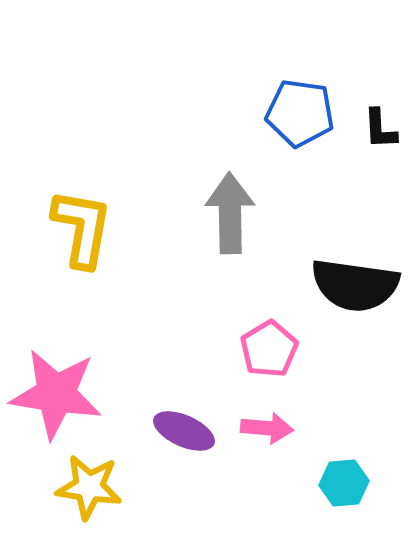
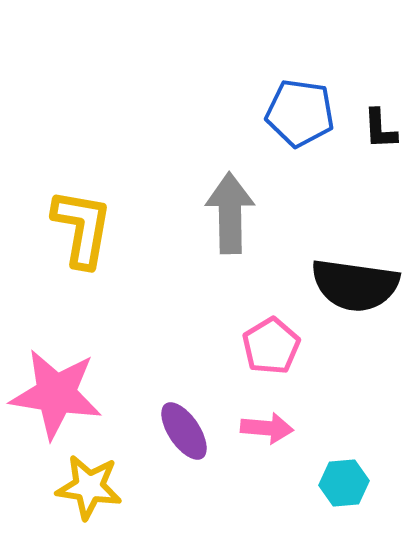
pink pentagon: moved 2 px right, 3 px up
purple ellipse: rotated 32 degrees clockwise
